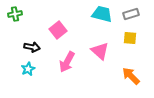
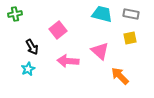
gray rectangle: rotated 28 degrees clockwise
yellow square: rotated 16 degrees counterclockwise
black arrow: rotated 49 degrees clockwise
pink arrow: moved 1 px right, 1 px up; rotated 65 degrees clockwise
orange arrow: moved 11 px left
